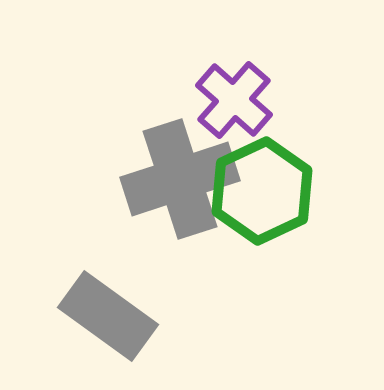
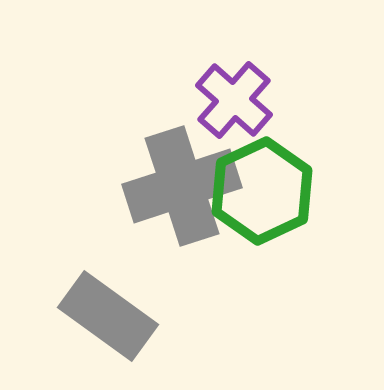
gray cross: moved 2 px right, 7 px down
